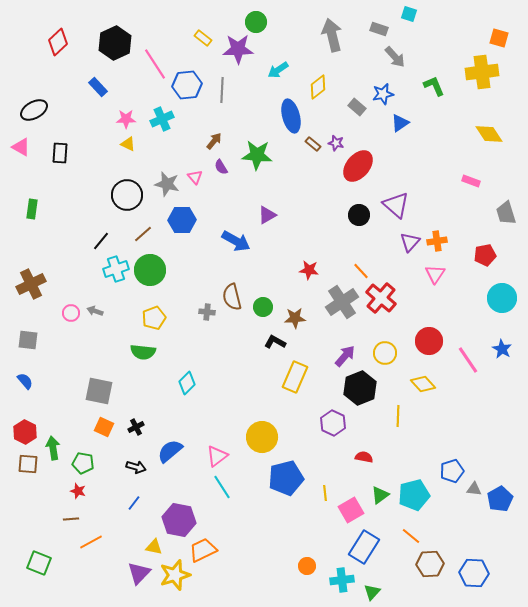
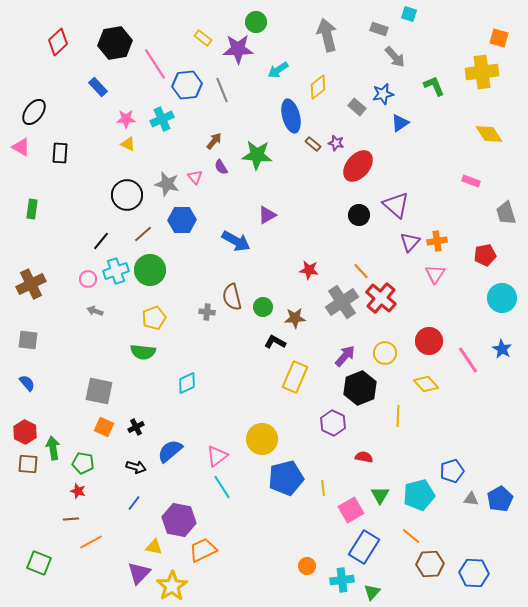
gray arrow at (332, 35): moved 5 px left
black hexagon at (115, 43): rotated 16 degrees clockwise
gray line at (222, 90): rotated 25 degrees counterclockwise
black ellipse at (34, 110): moved 2 px down; rotated 24 degrees counterclockwise
cyan cross at (116, 269): moved 2 px down
pink circle at (71, 313): moved 17 px right, 34 px up
blue semicircle at (25, 381): moved 2 px right, 2 px down
cyan diamond at (187, 383): rotated 20 degrees clockwise
yellow diamond at (423, 384): moved 3 px right
yellow circle at (262, 437): moved 2 px down
gray triangle at (474, 489): moved 3 px left, 10 px down
yellow line at (325, 493): moved 2 px left, 5 px up
green triangle at (380, 495): rotated 24 degrees counterclockwise
cyan pentagon at (414, 495): moved 5 px right
yellow star at (175, 575): moved 3 px left, 11 px down; rotated 16 degrees counterclockwise
